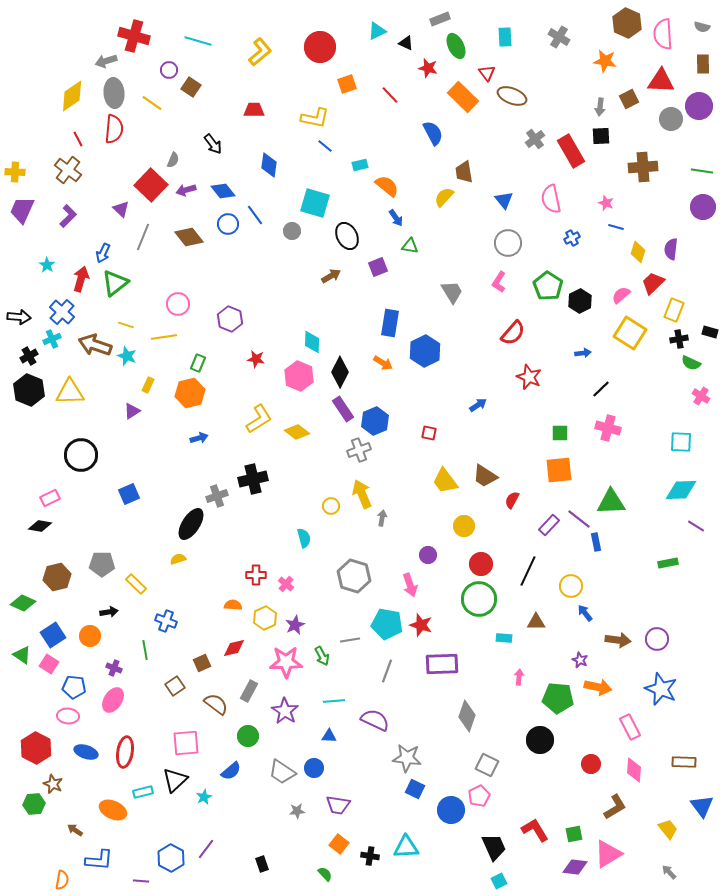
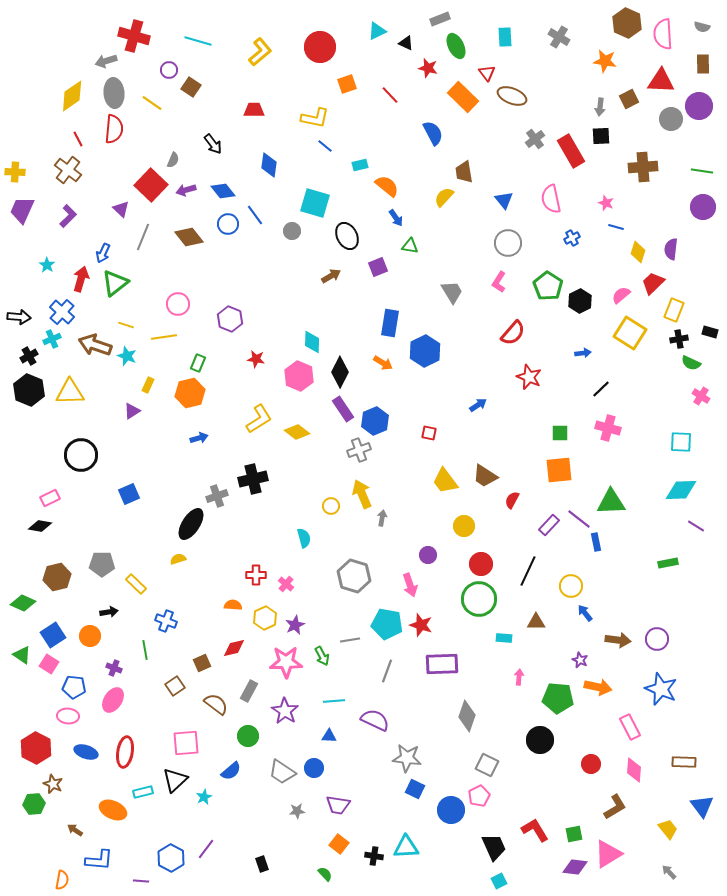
black cross at (370, 856): moved 4 px right
